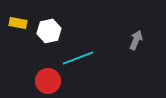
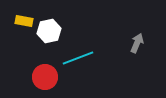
yellow rectangle: moved 6 px right, 2 px up
gray arrow: moved 1 px right, 3 px down
red circle: moved 3 px left, 4 px up
